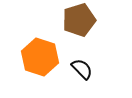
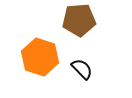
brown pentagon: rotated 12 degrees clockwise
